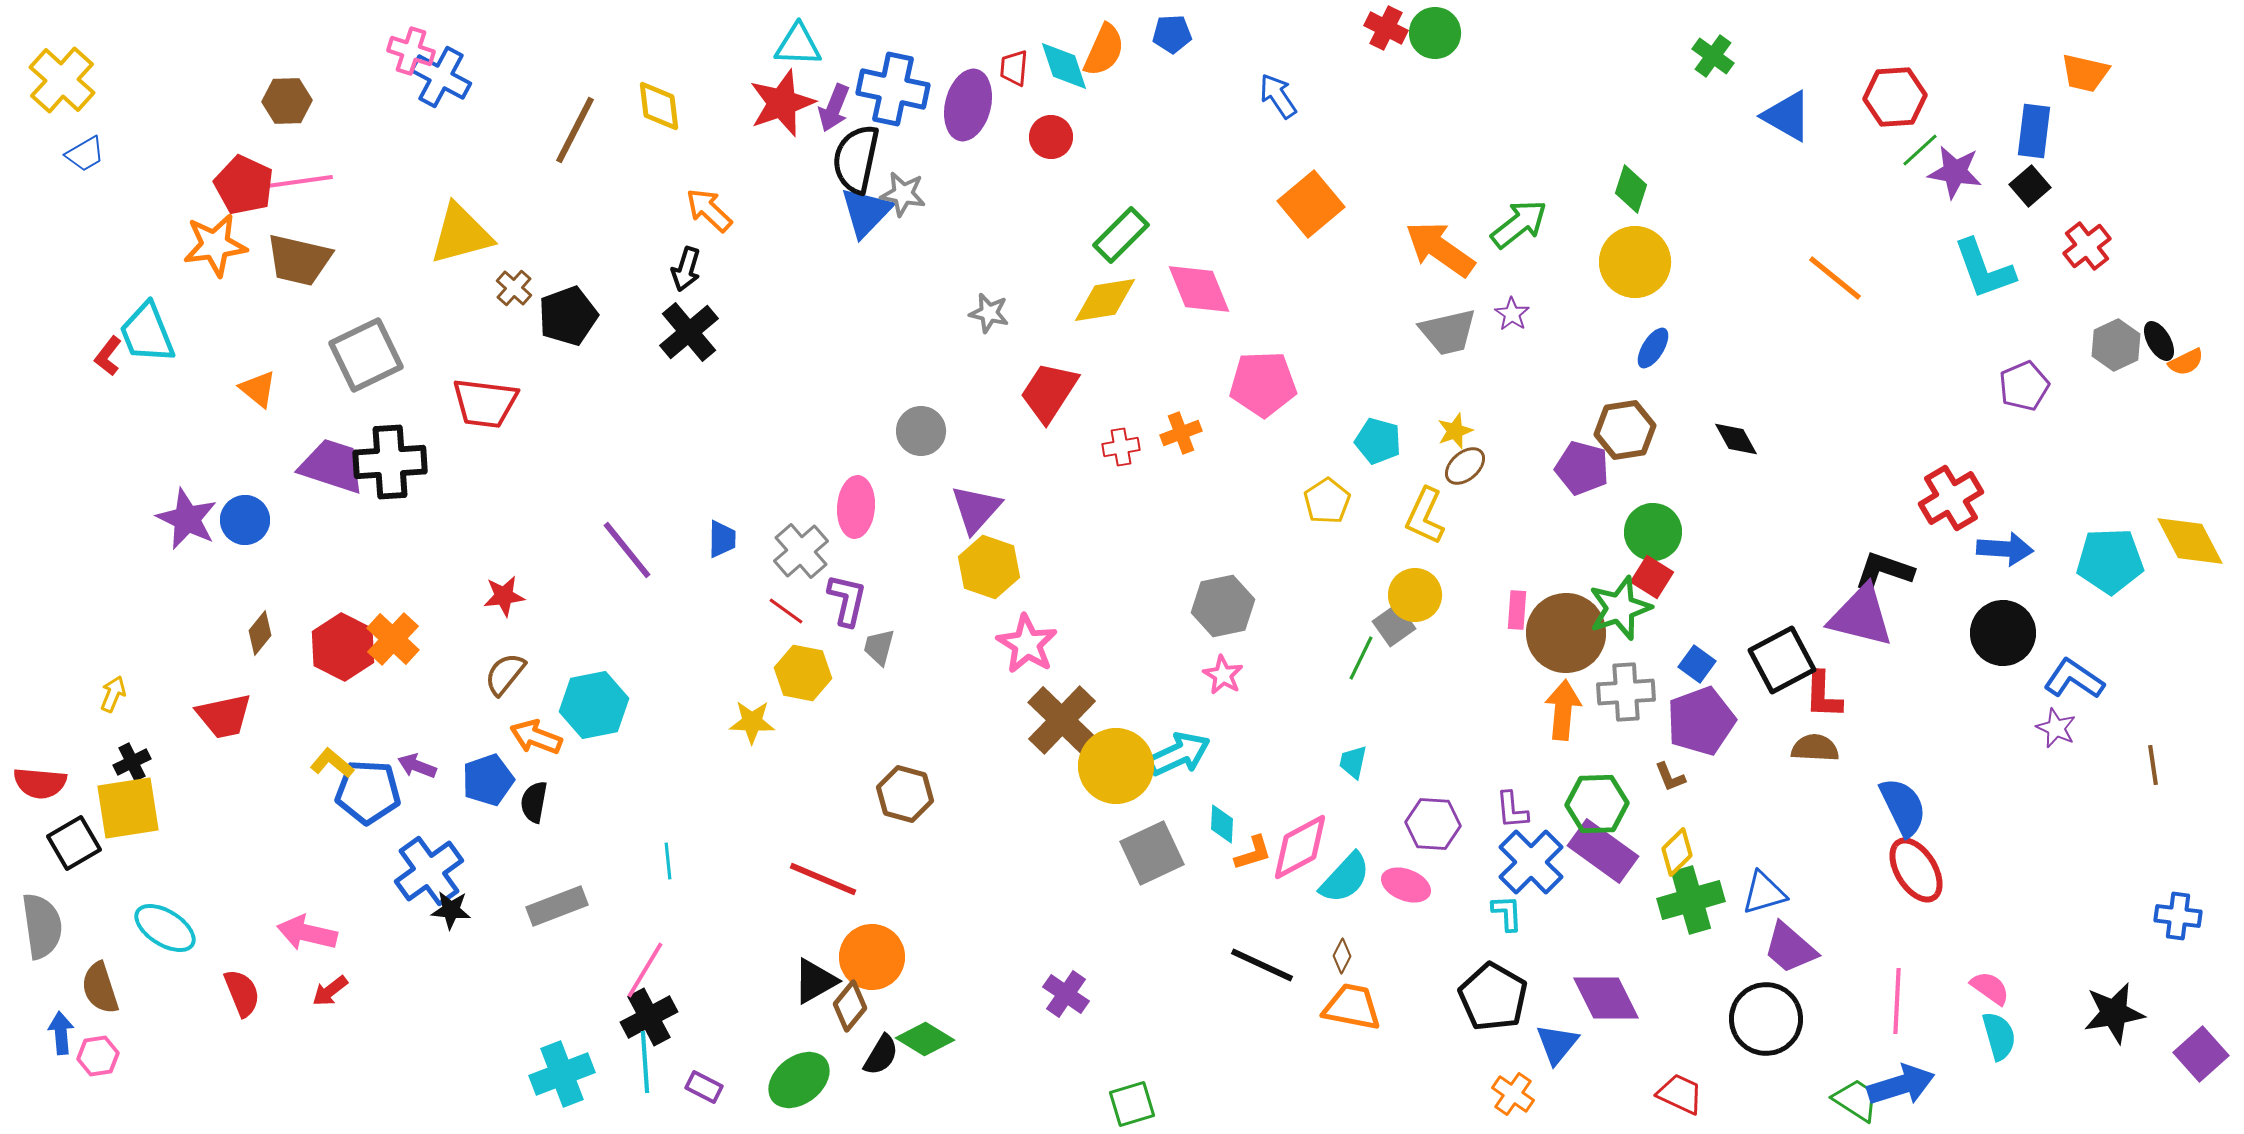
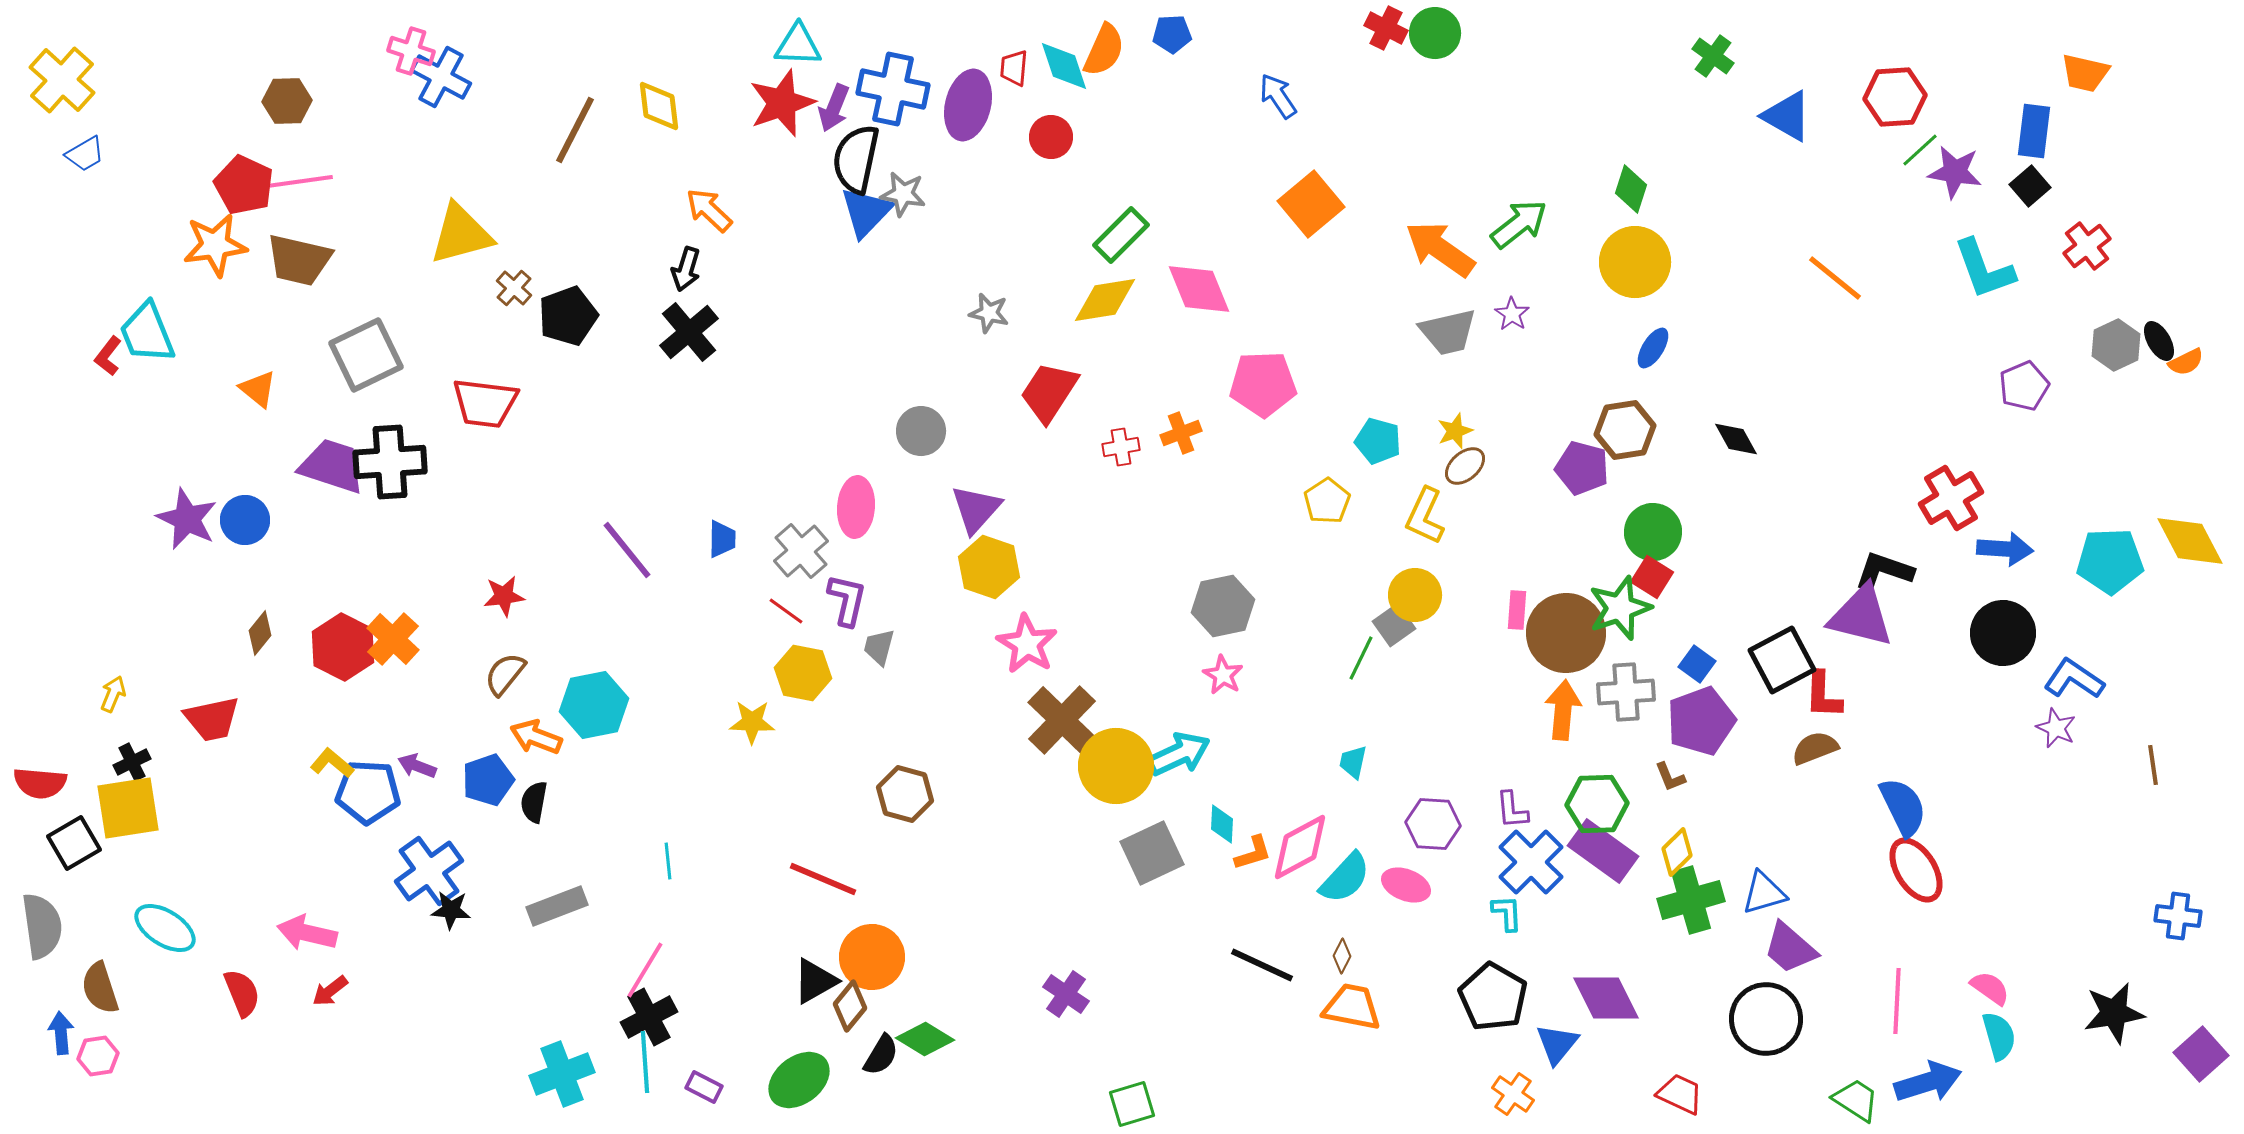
red trapezoid at (224, 716): moved 12 px left, 3 px down
brown semicircle at (1815, 748): rotated 24 degrees counterclockwise
blue arrow at (1901, 1085): moved 27 px right, 3 px up
